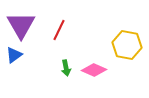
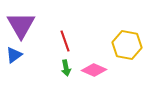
red line: moved 6 px right, 11 px down; rotated 45 degrees counterclockwise
